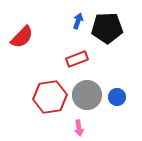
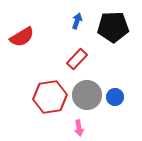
blue arrow: moved 1 px left
black pentagon: moved 6 px right, 1 px up
red semicircle: rotated 15 degrees clockwise
red rectangle: rotated 25 degrees counterclockwise
blue circle: moved 2 px left
